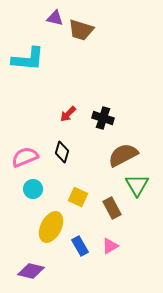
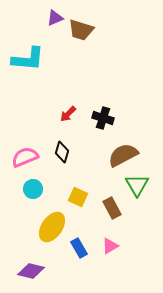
purple triangle: rotated 36 degrees counterclockwise
yellow ellipse: moved 1 px right; rotated 8 degrees clockwise
blue rectangle: moved 1 px left, 2 px down
